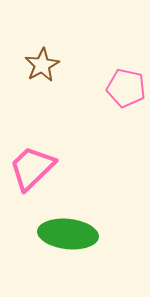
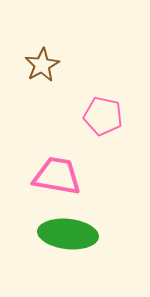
pink pentagon: moved 23 px left, 28 px down
pink trapezoid: moved 25 px right, 8 px down; rotated 54 degrees clockwise
